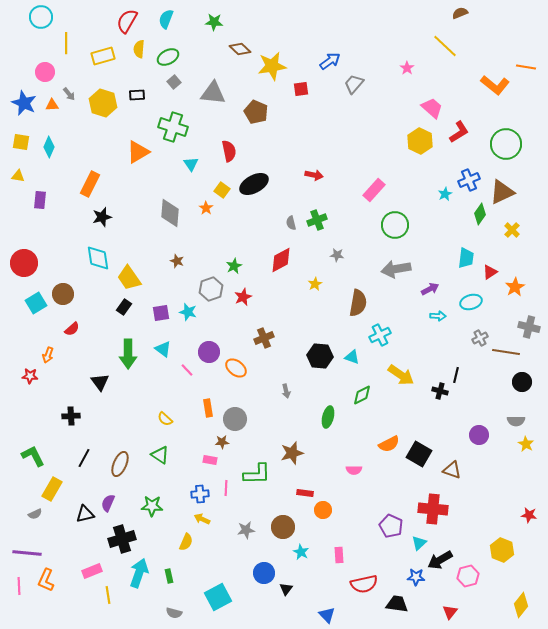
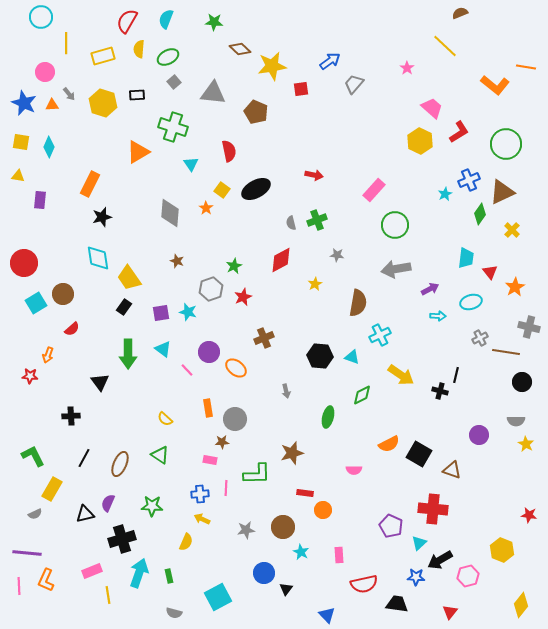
black ellipse at (254, 184): moved 2 px right, 5 px down
red triangle at (490, 272): rotated 35 degrees counterclockwise
